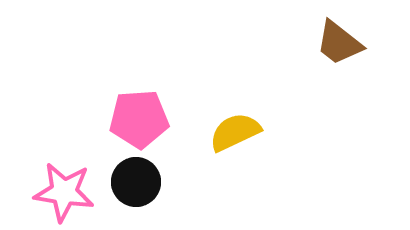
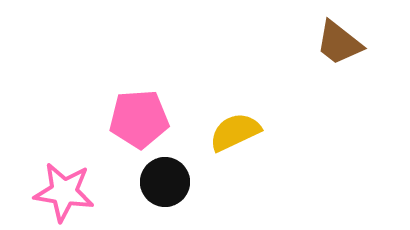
black circle: moved 29 px right
